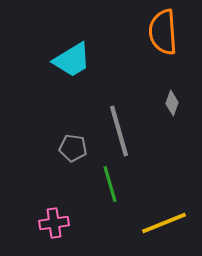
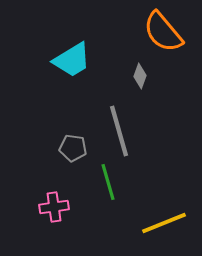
orange semicircle: rotated 36 degrees counterclockwise
gray diamond: moved 32 px left, 27 px up
green line: moved 2 px left, 2 px up
pink cross: moved 16 px up
